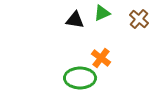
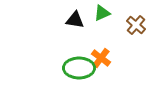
brown cross: moved 3 px left, 6 px down
green ellipse: moved 1 px left, 10 px up
